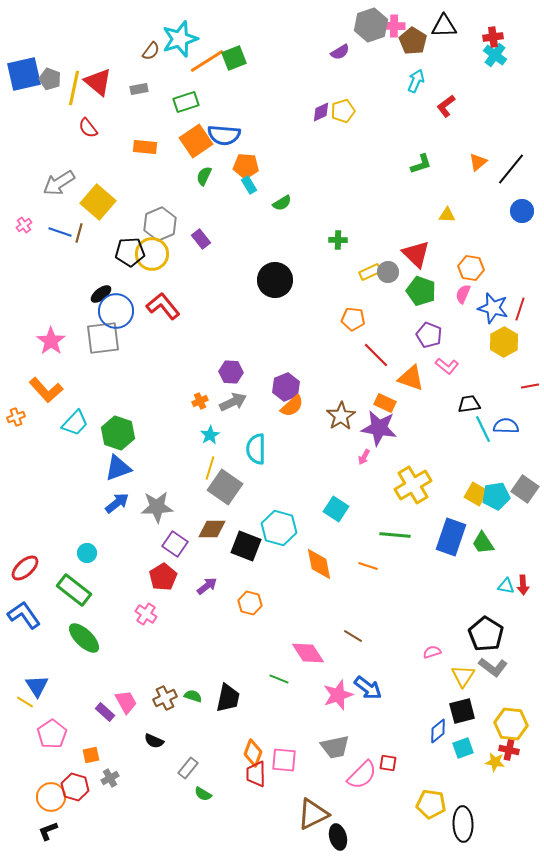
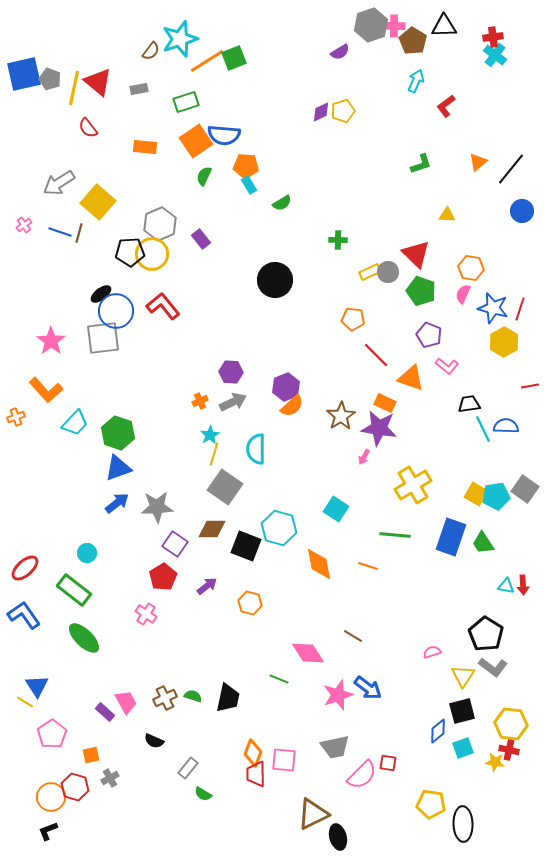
yellow line at (210, 468): moved 4 px right, 14 px up
